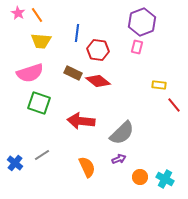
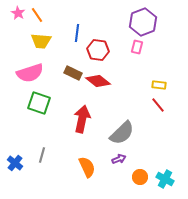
purple hexagon: moved 1 px right
red line: moved 16 px left
red arrow: moved 1 px right, 2 px up; rotated 96 degrees clockwise
gray line: rotated 42 degrees counterclockwise
